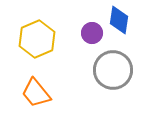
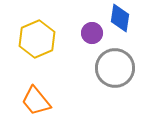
blue diamond: moved 1 px right, 2 px up
gray circle: moved 2 px right, 2 px up
orange trapezoid: moved 8 px down
